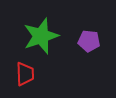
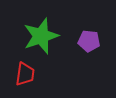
red trapezoid: rotated 10 degrees clockwise
